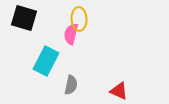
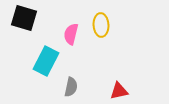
yellow ellipse: moved 22 px right, 6 px down
gray semicircle: moved 2 px down
red triangle: rotated 36 degrees counterclockwise
